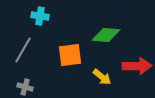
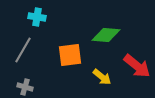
cyan cross: moved 3 px left, 1 px down
red arrow: rotated 40 degrees clockwise
